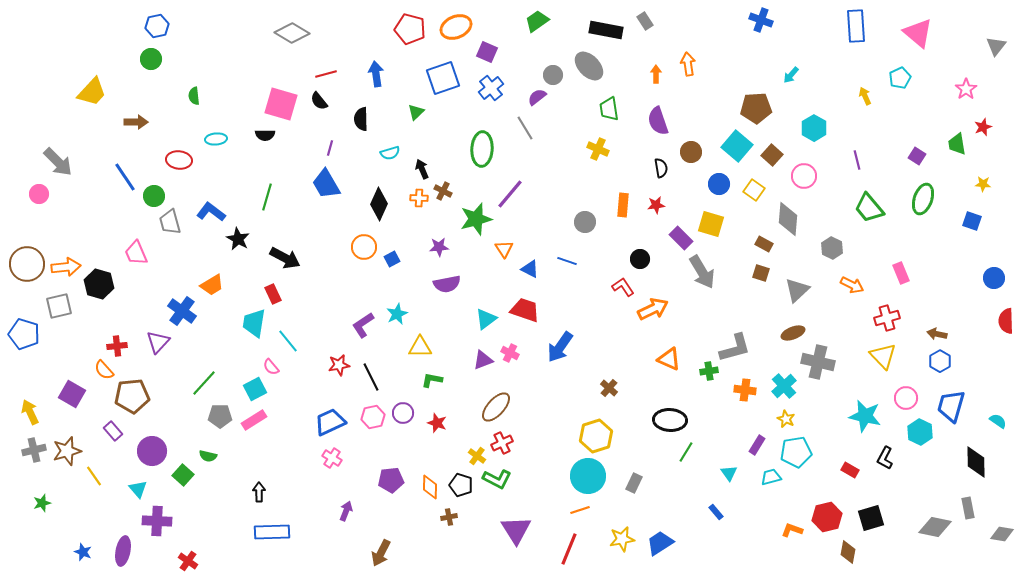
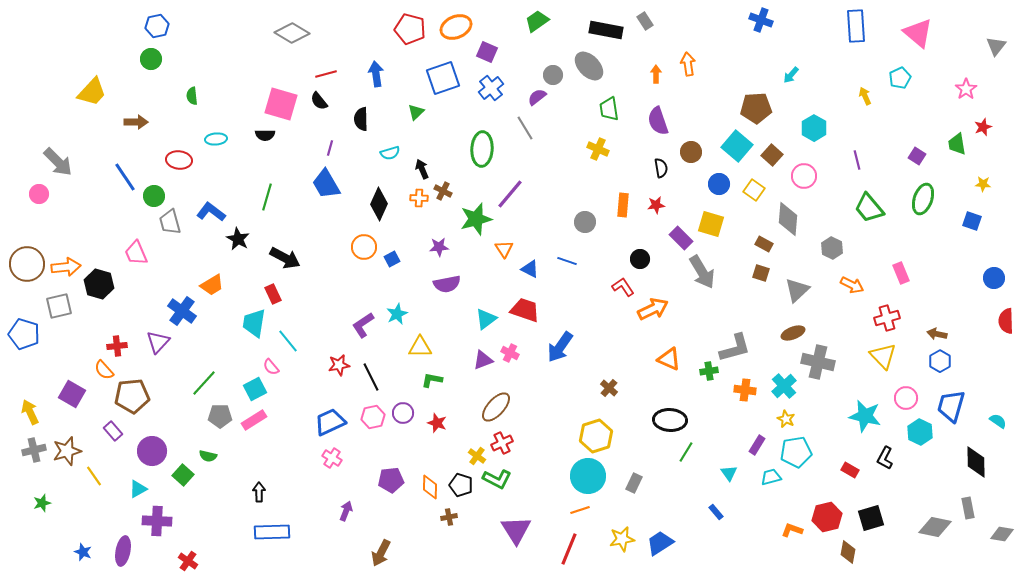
green semicircle at (194, 96): moved 2 px left
cyan triangle at (138, 489): rotated 42 degrees clockwise
